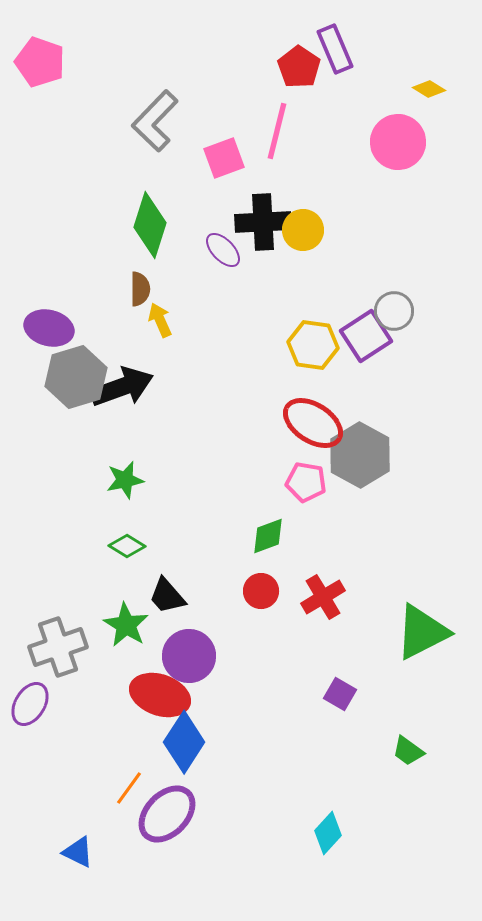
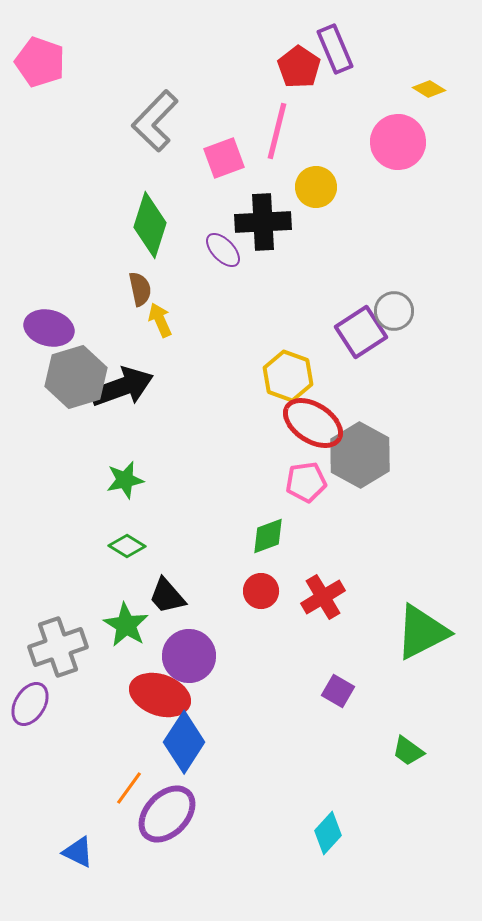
yellow circle at (303, 230): moved 13 px right, 43 px up
brown semicircle at (140, 289): rotated 12 degrees counterclockwise
purple square at (366, 336): moved 5 px left, 4 px up
yellow hexagon at (313, 345): moved 25 px left, 31 px down; rotated 12 degrees clockwise
pink pentagon at (306, 482): rotated 18 degrees counterclockwise
purple square at (340, 694): moved 2 px left, 3 px up
